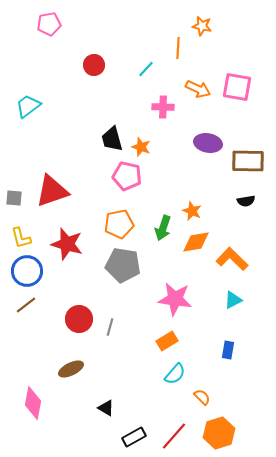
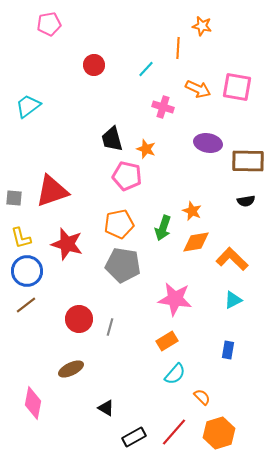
pink cross at (163, 107): rotated 15 degrees clockwise
orange star at (141, 147): moved 5 px right, 2 px down
red line at (174, 436): moved 4 px up
